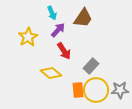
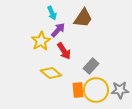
yellow star: moved 13 px right, 4 px down
